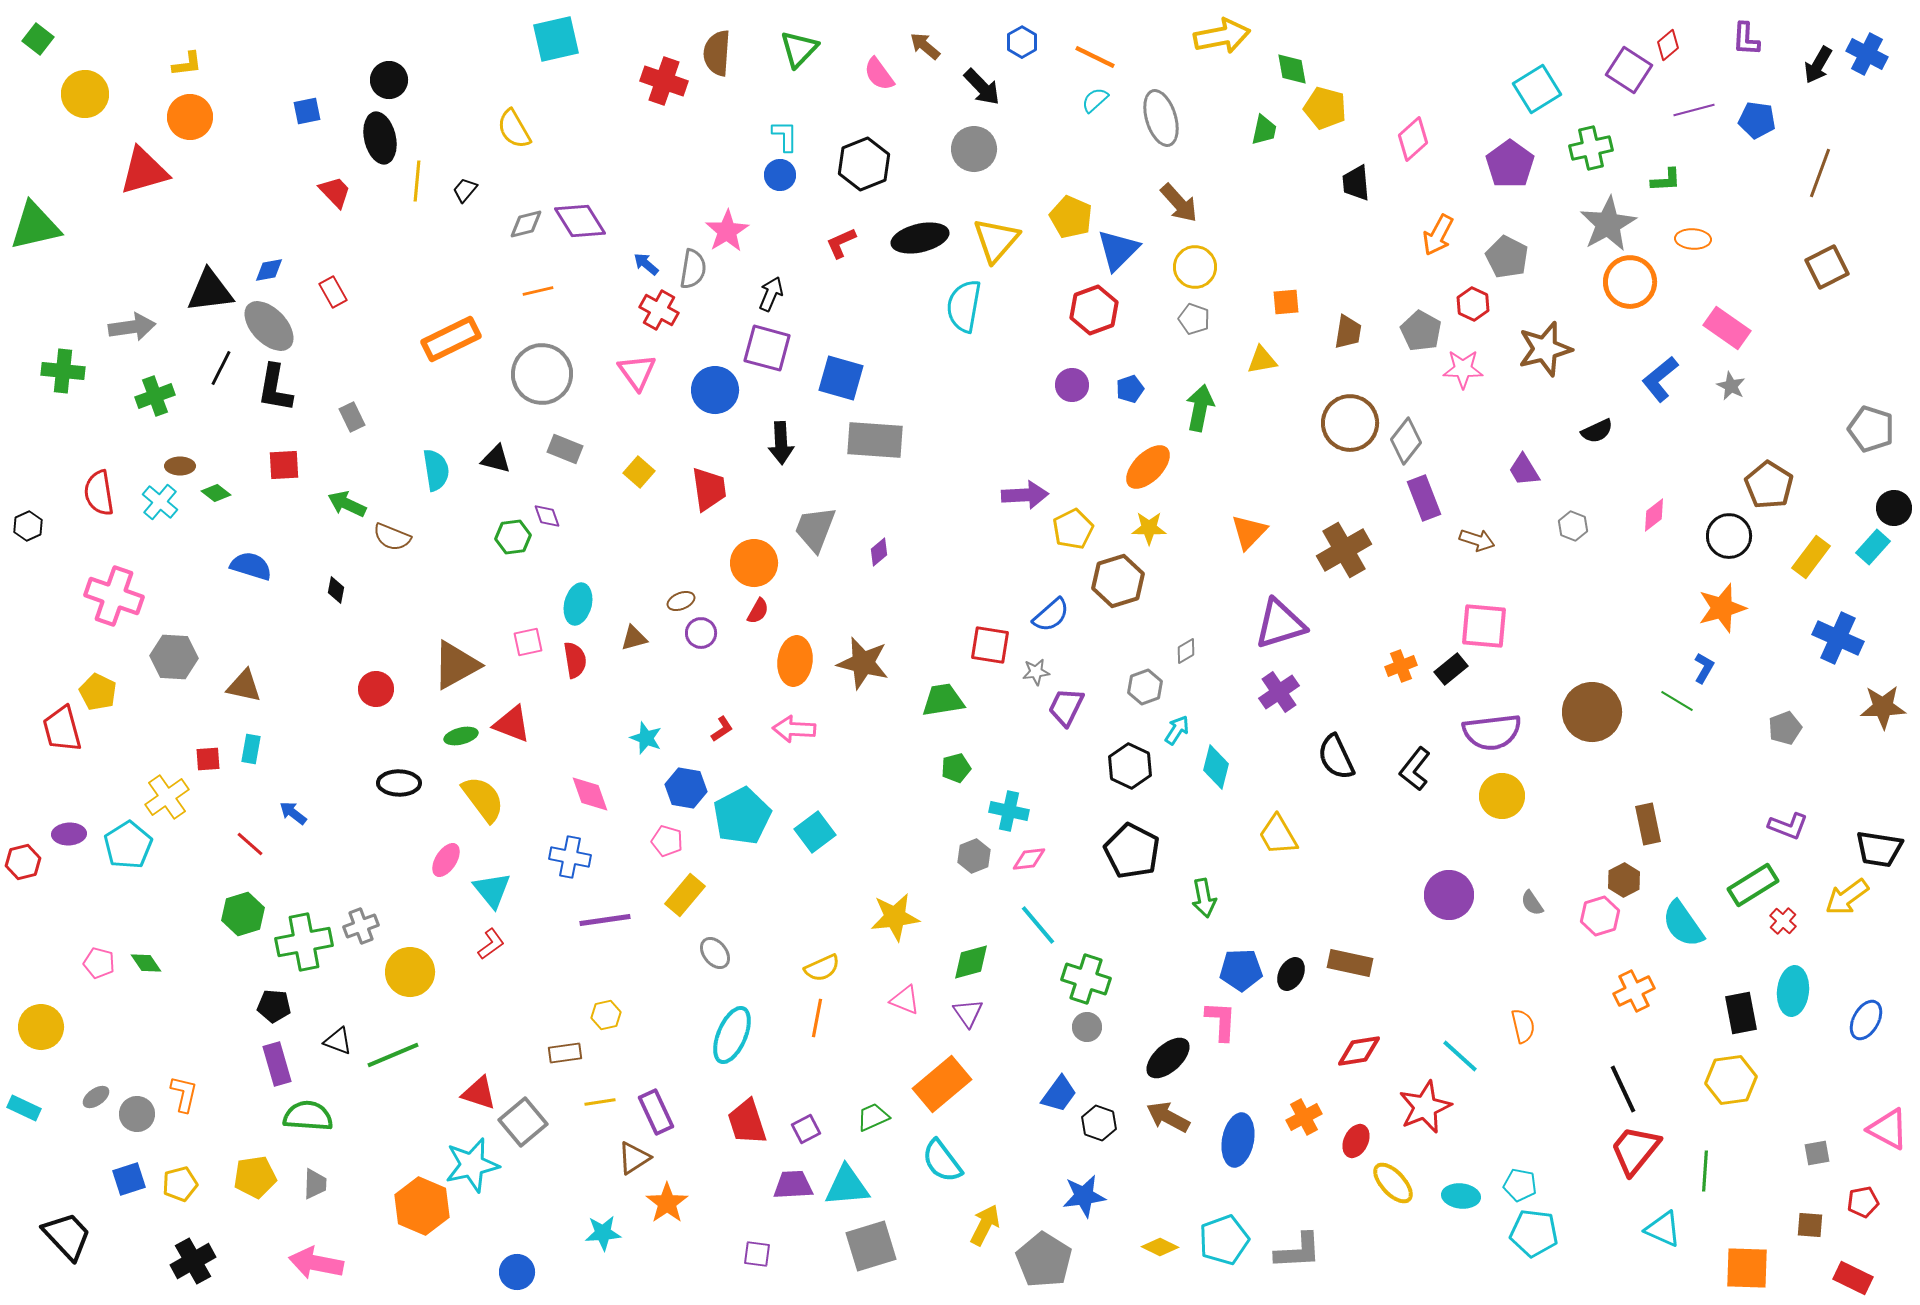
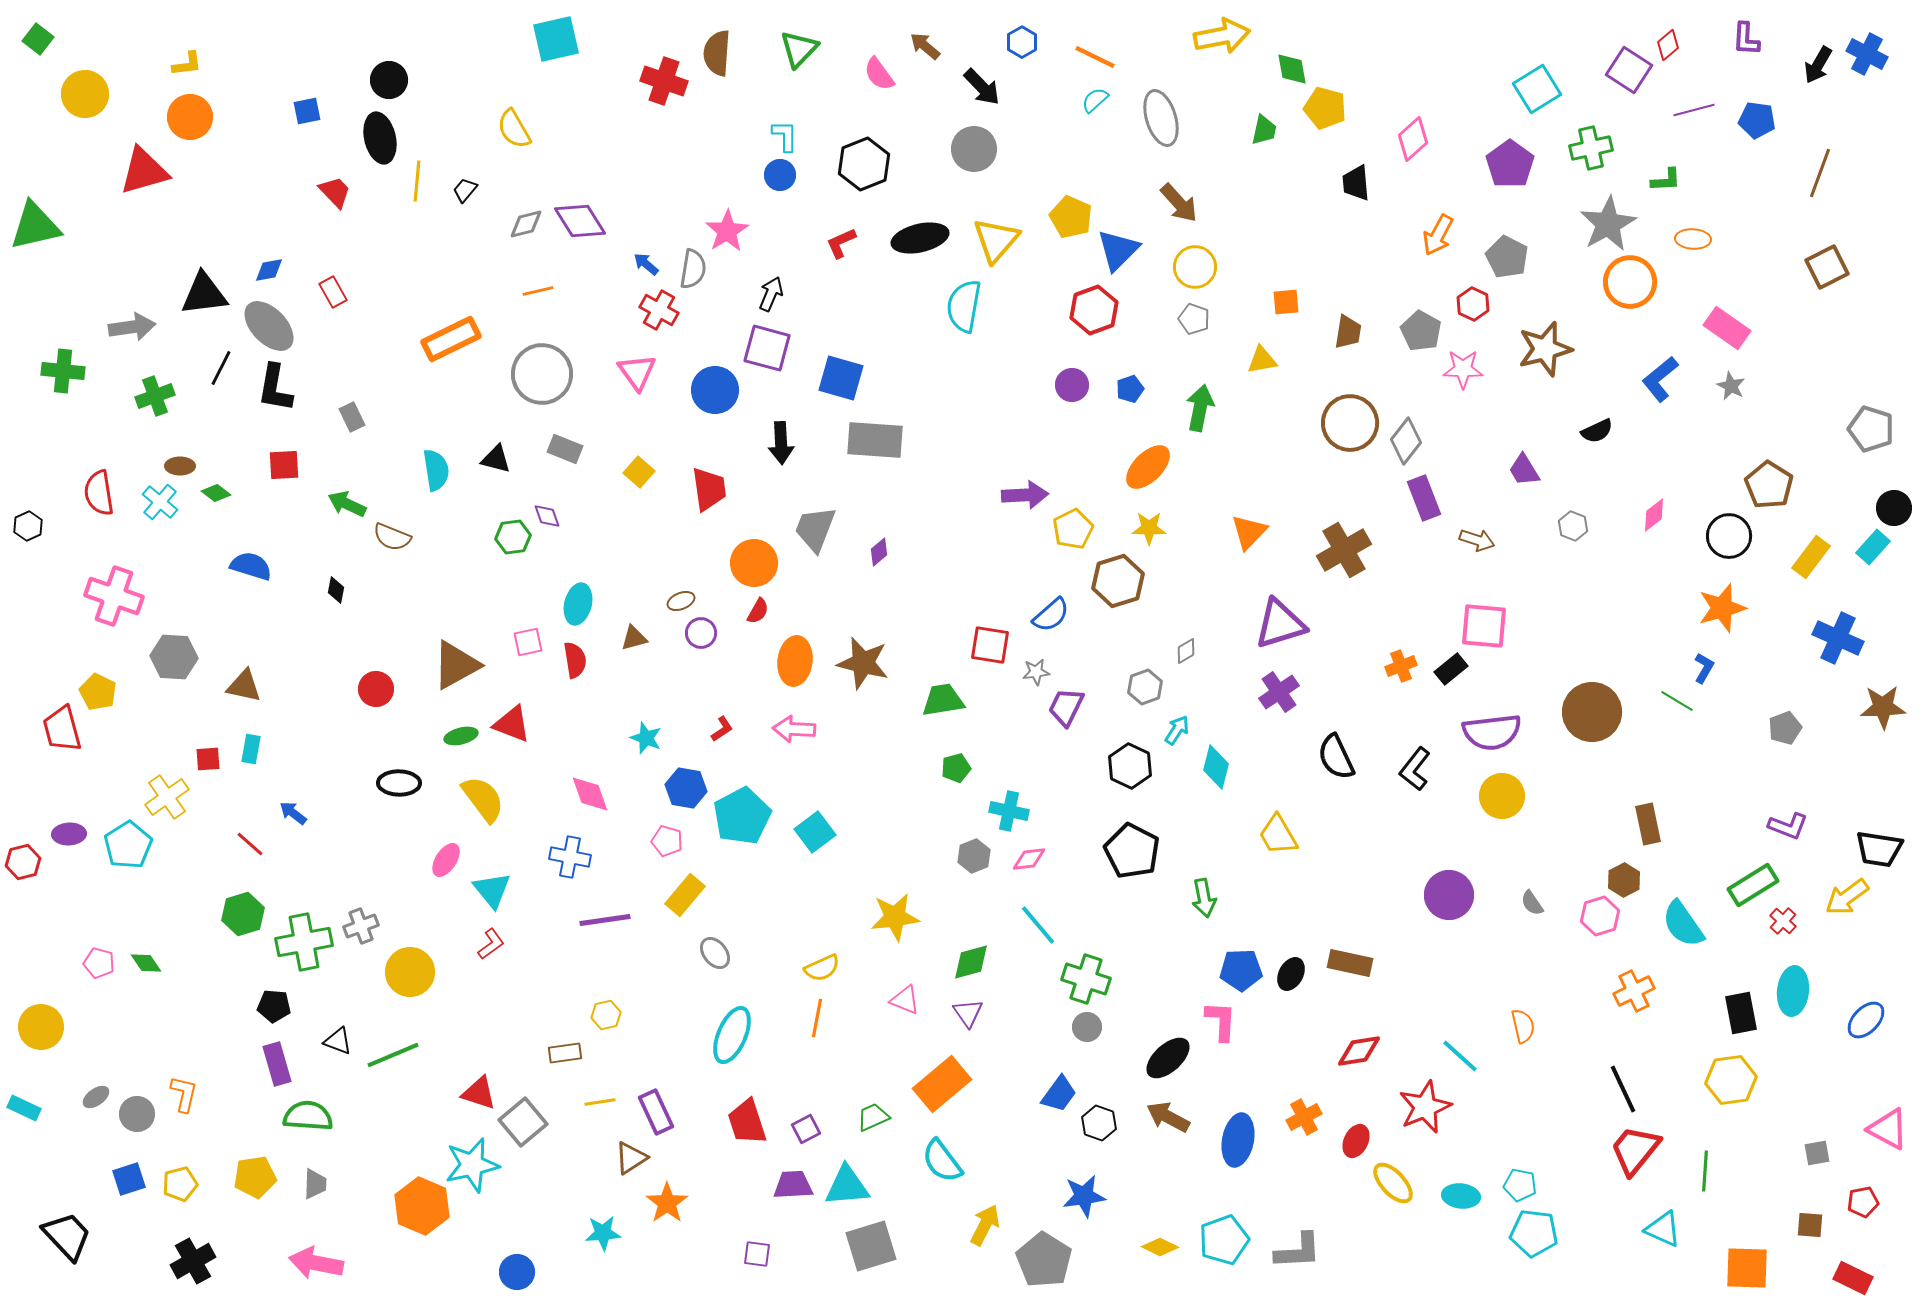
black triangle at (210, 291): moved 6 px left, 3 px down
blue ellipse at (1866, 1020): rotated 15 degrees clockwise
brown triangle at (634, 1158): moved 3 px left
